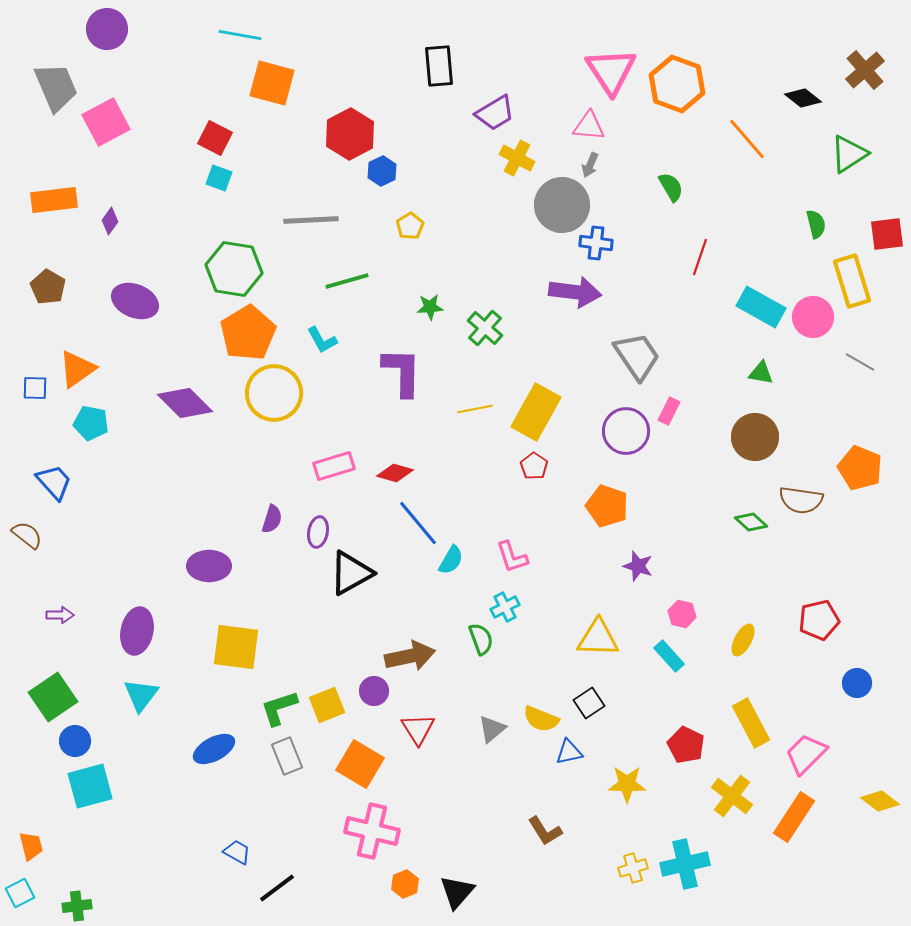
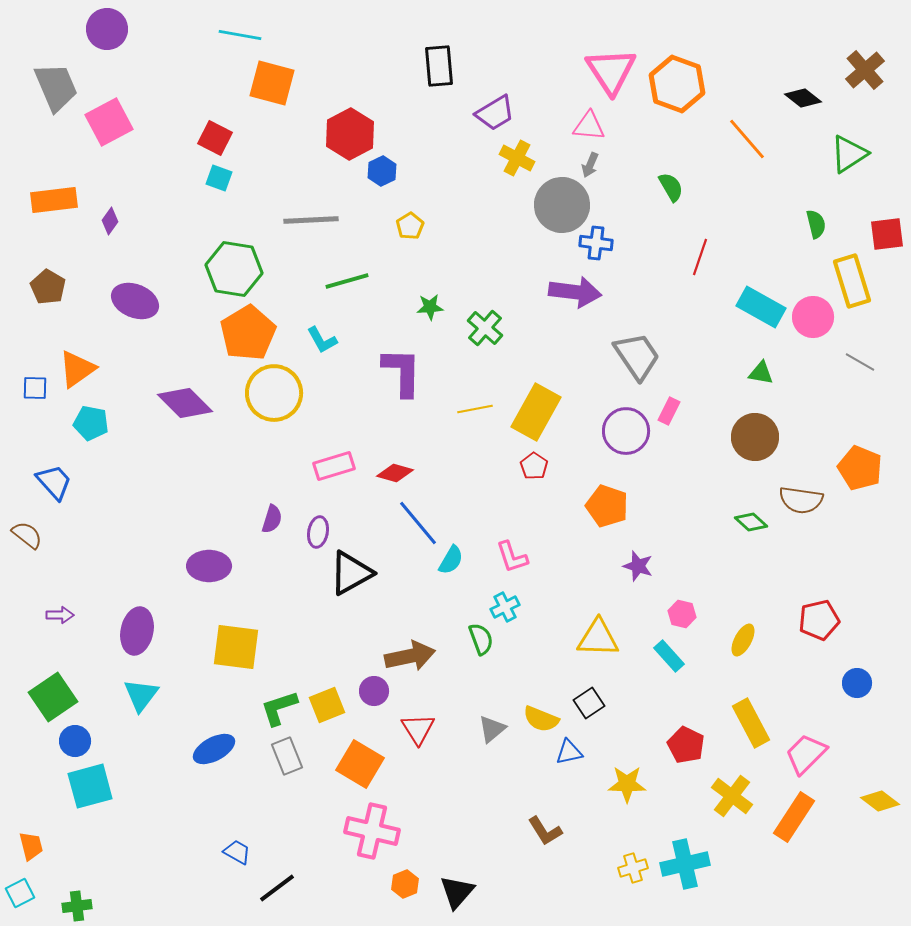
pink square at (106, 122): moved 3 px right
